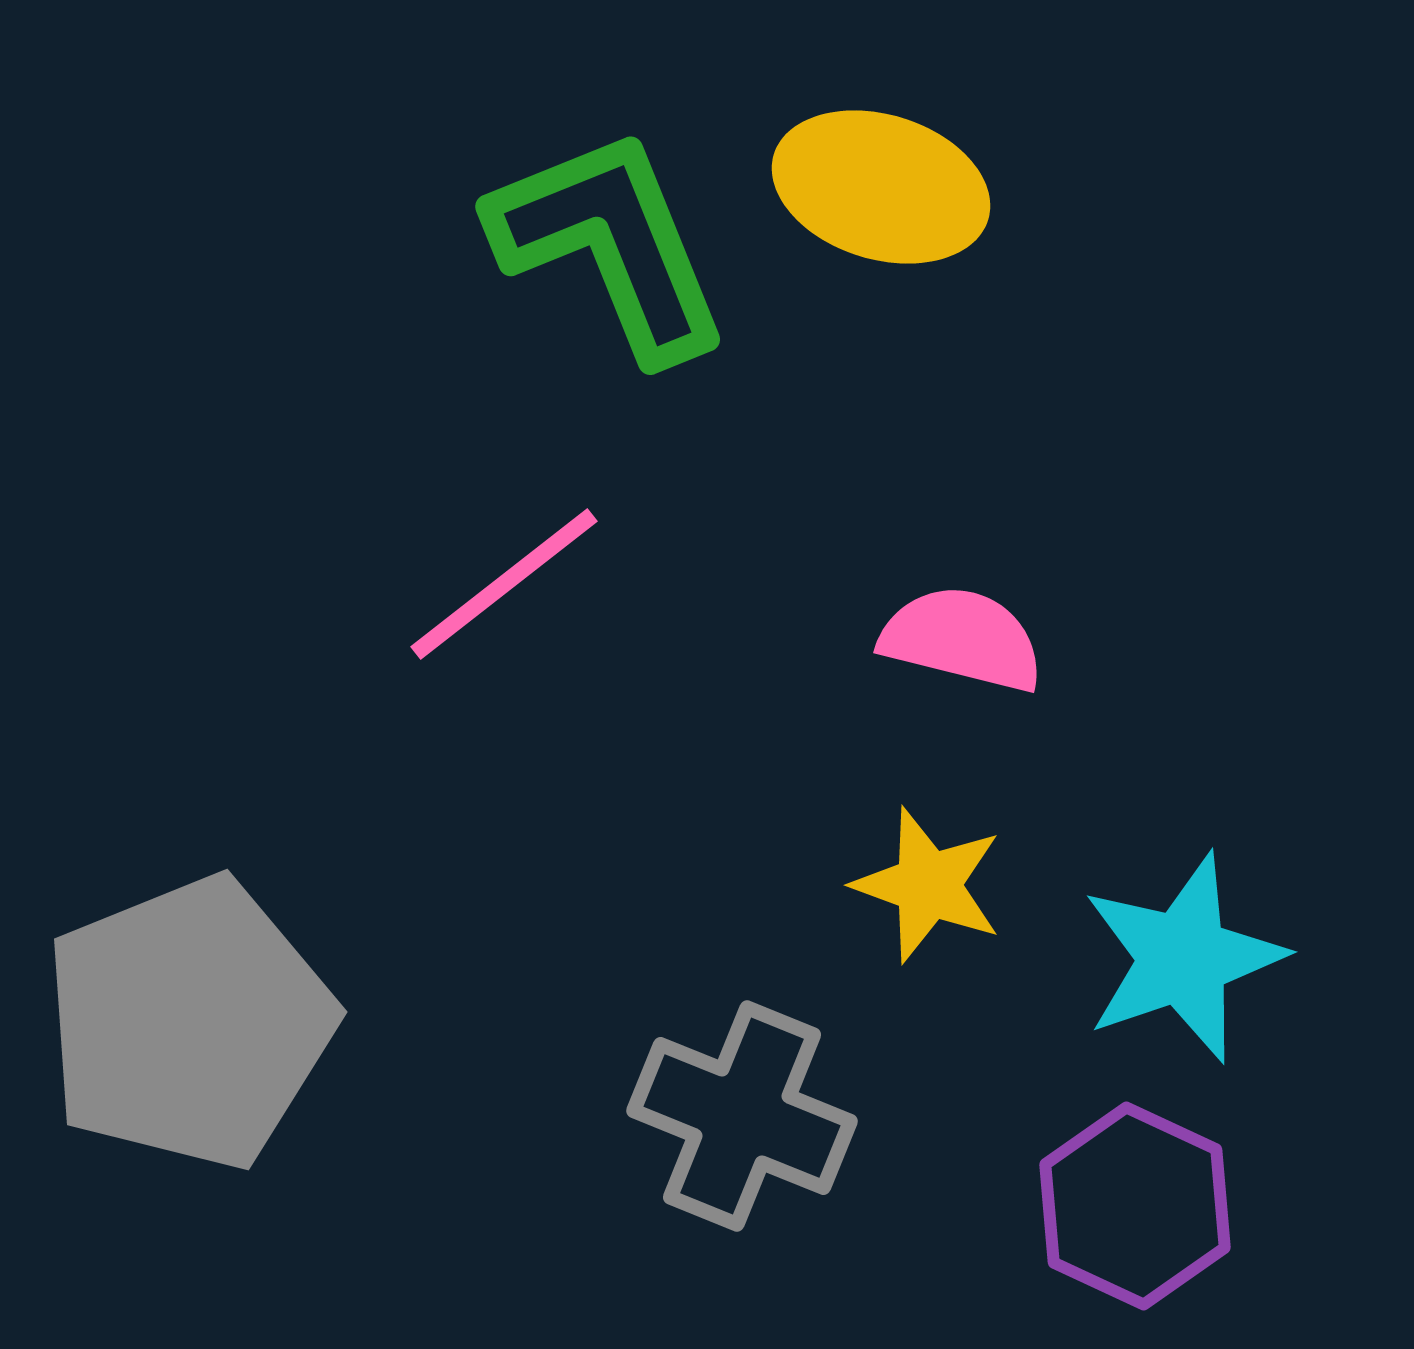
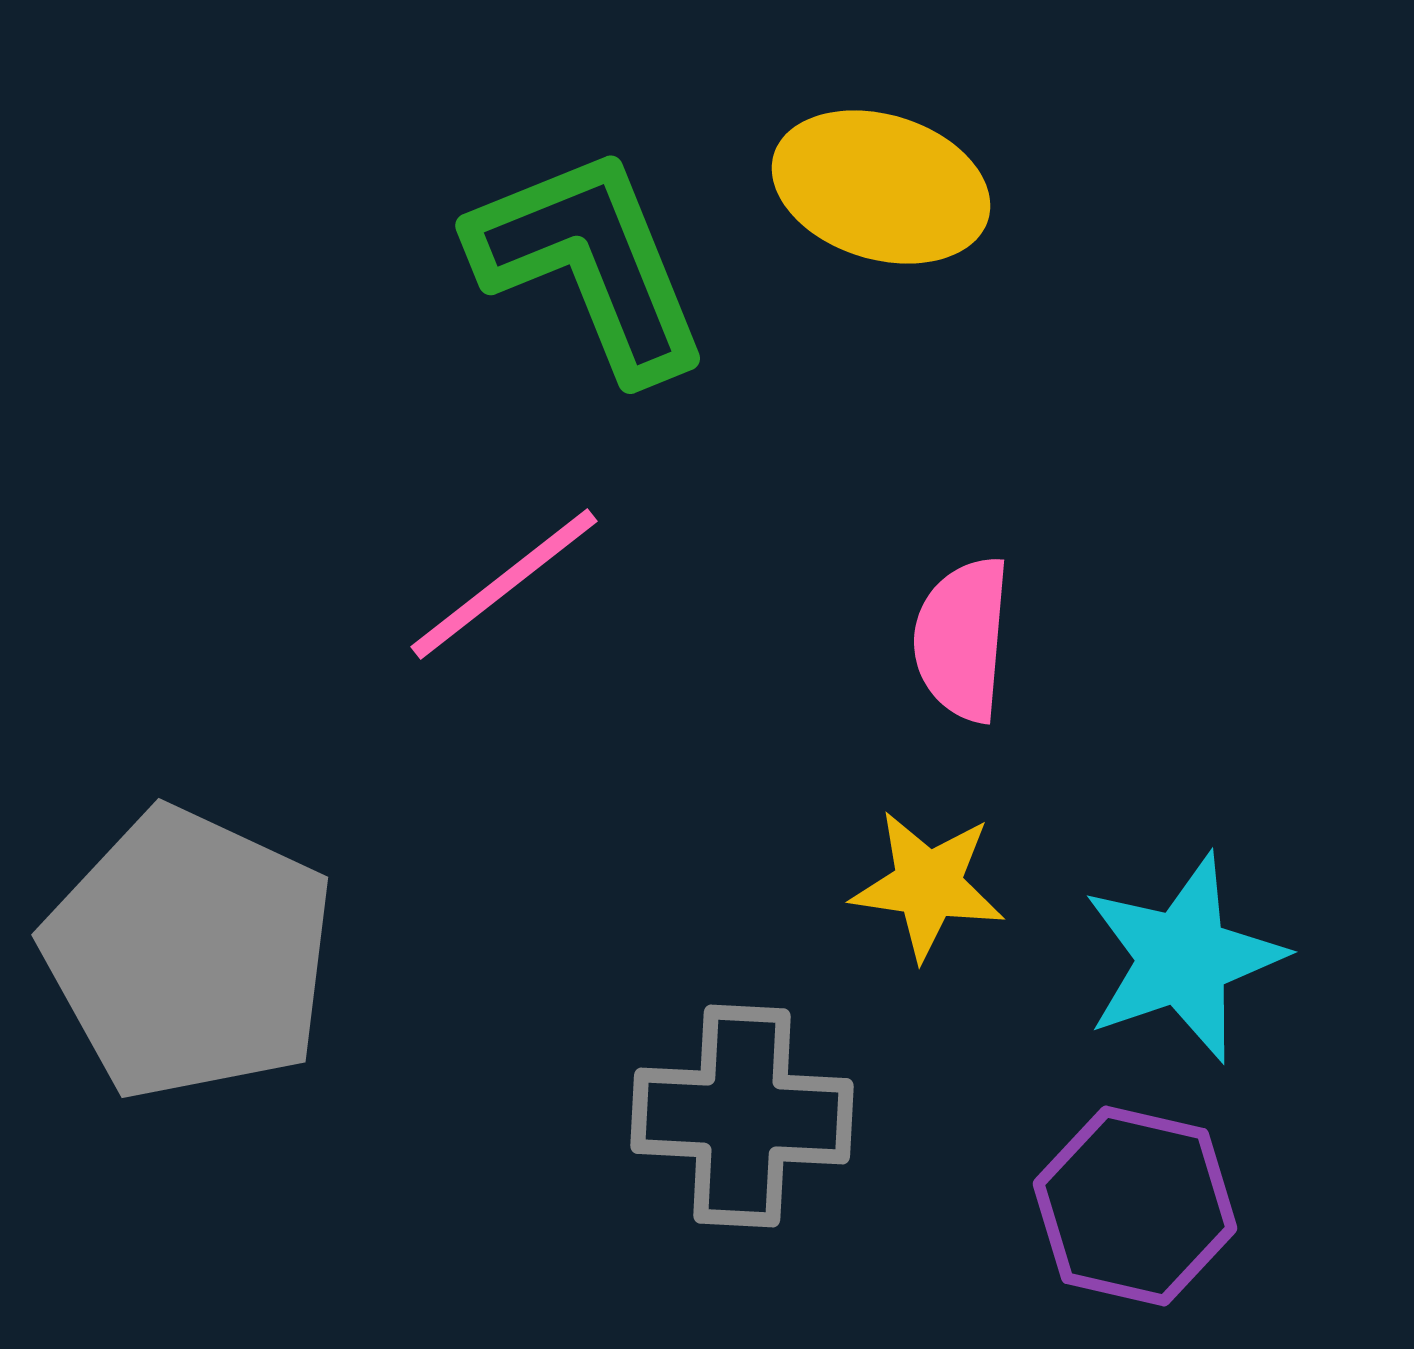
green L-shape: moved 20 px left, 19 px down
pink semicircle: rotated 99 degrees counterclockwise
yellow star: rotated 12 degrees counterclockwise
gray pentagon: moved 69 px up; rotated 25 degrees counterclockwise
gray cross: rotated 19 degrees counterclockwise
purple hexagon: rotated 12 degrees counterclockwise
